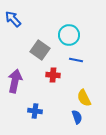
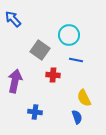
blue cross: moved 1 px down
